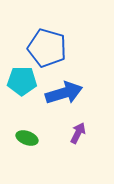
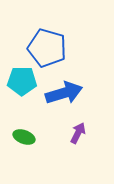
green ellipse: moved 3 px left, 1 px up
